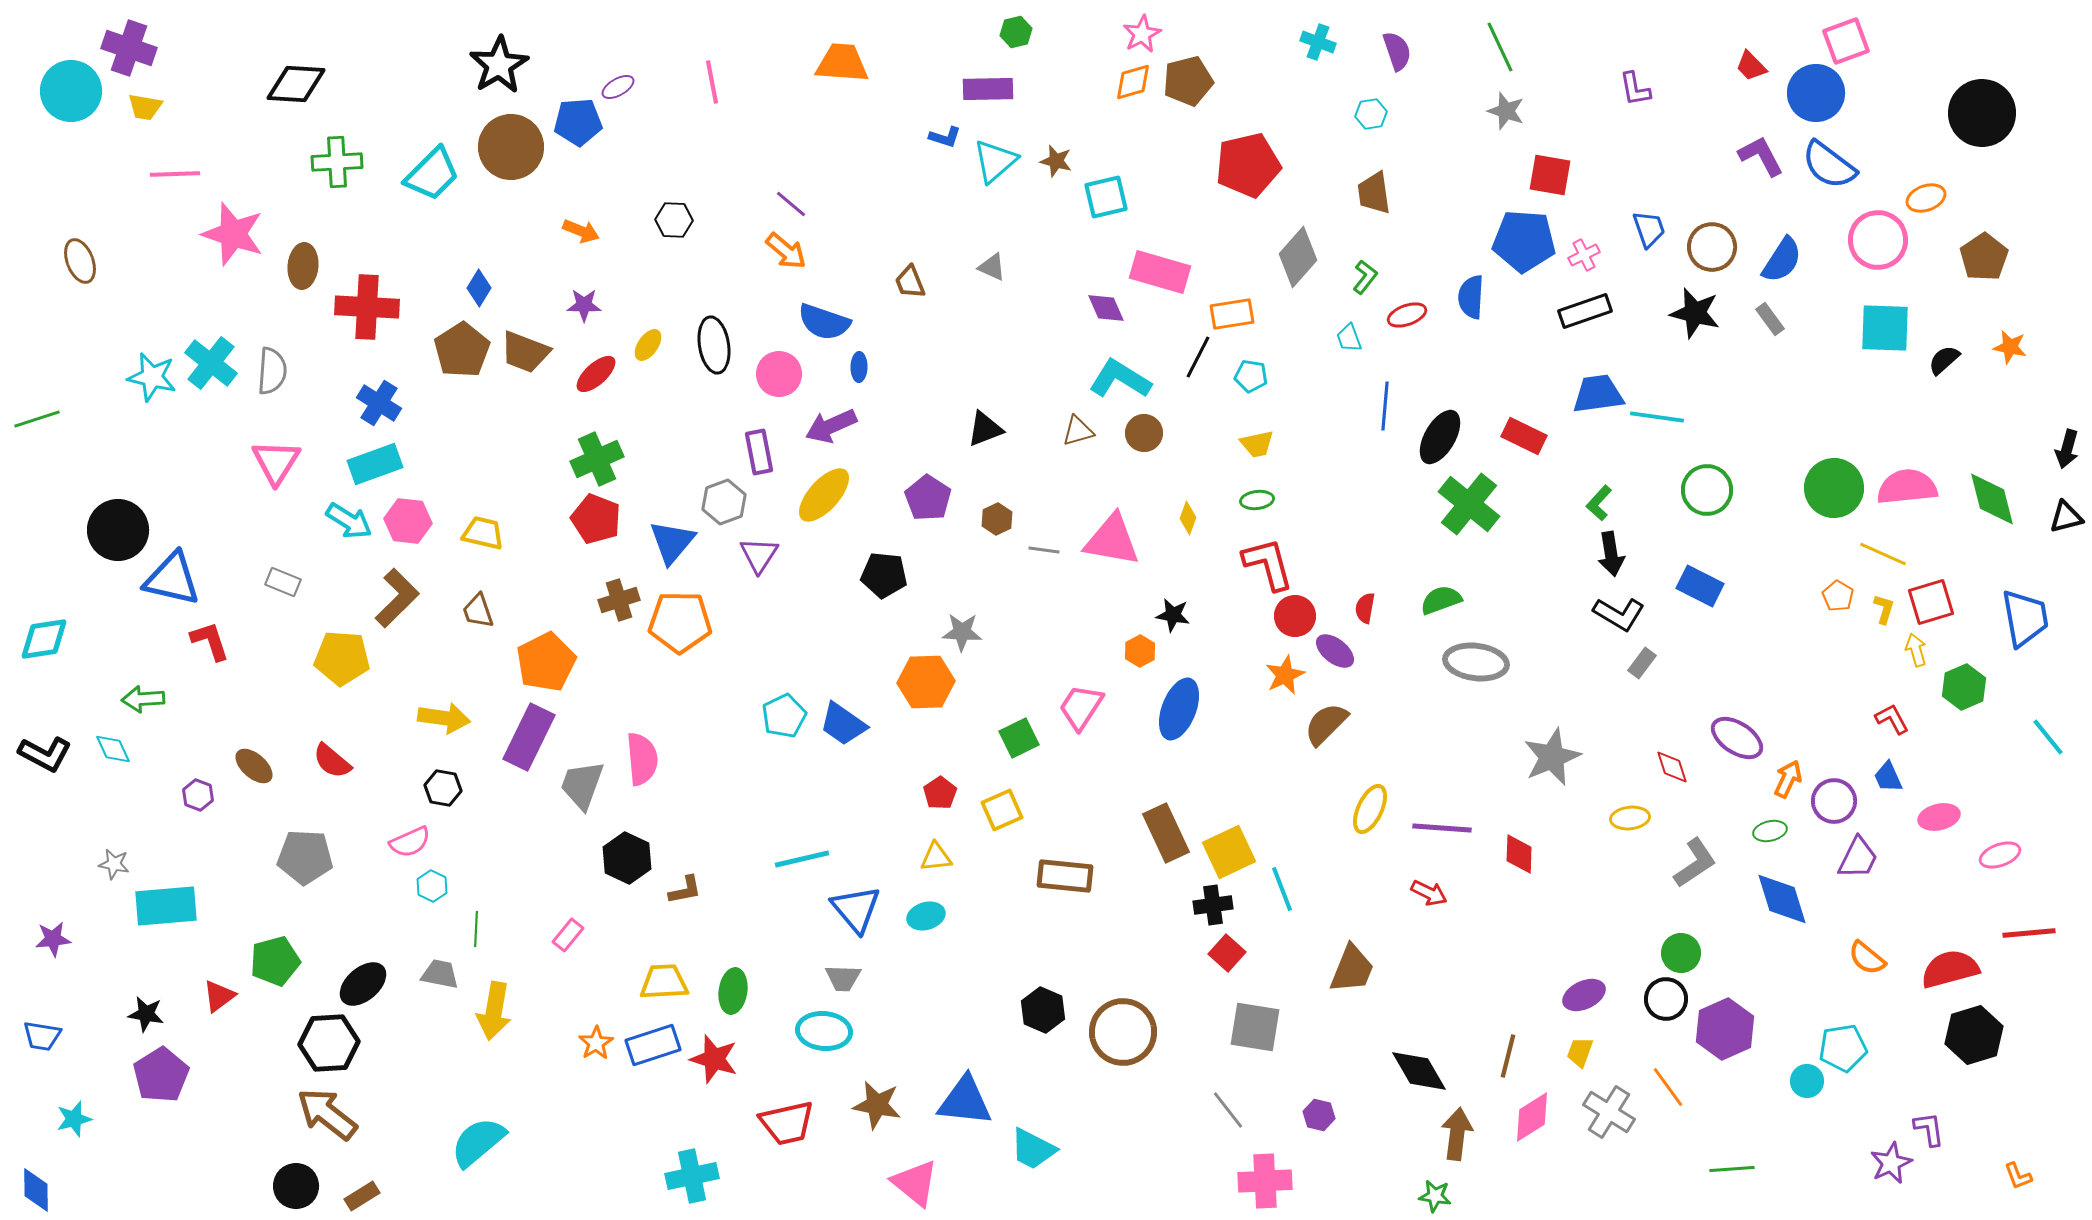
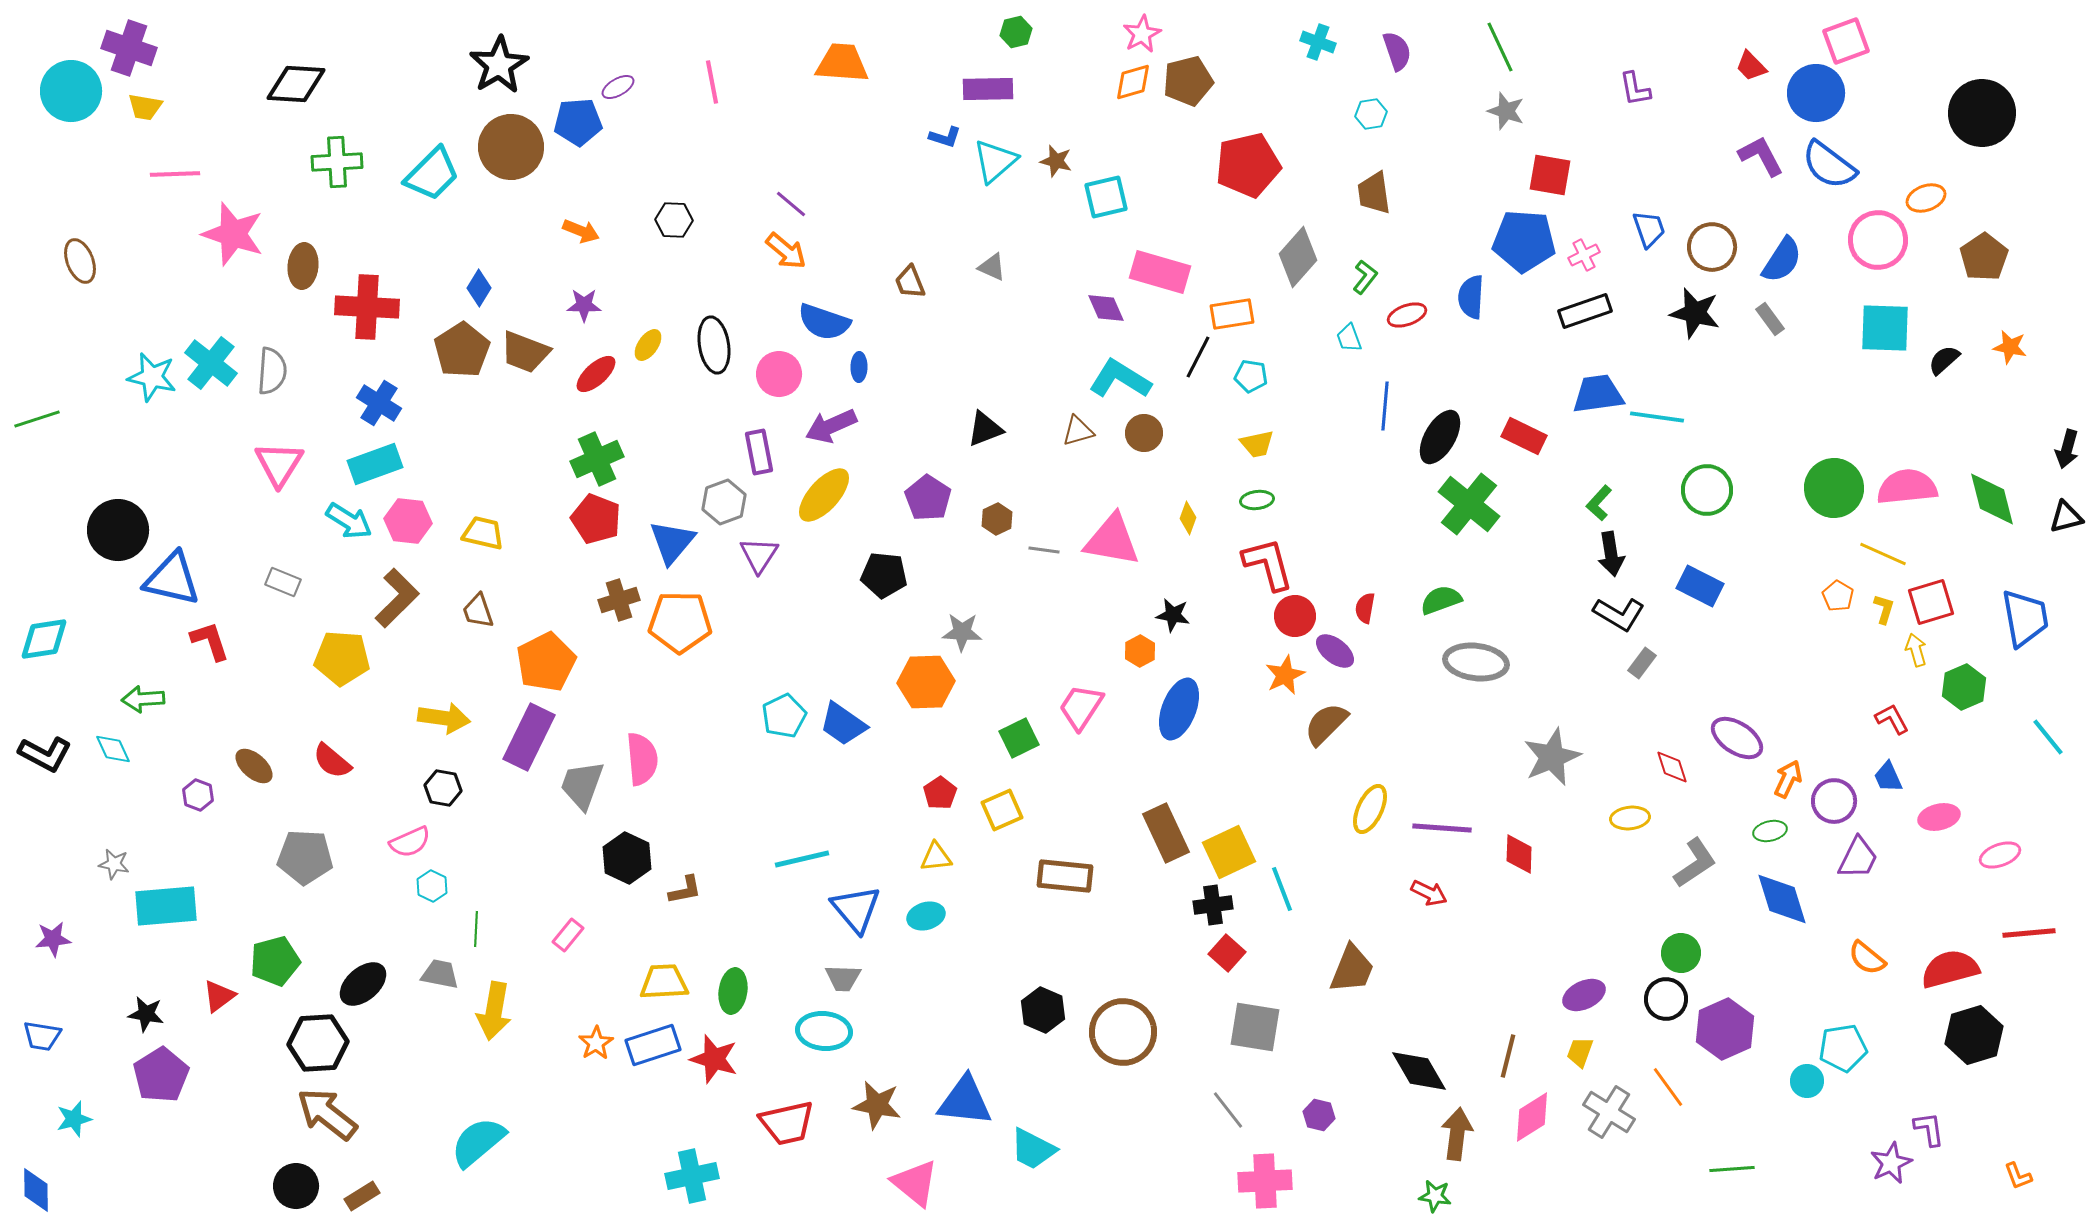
pink triangle at (276, 462): moved 3 px right, 2 px down
black hexagon at (329, 1043): moved 11 px left
